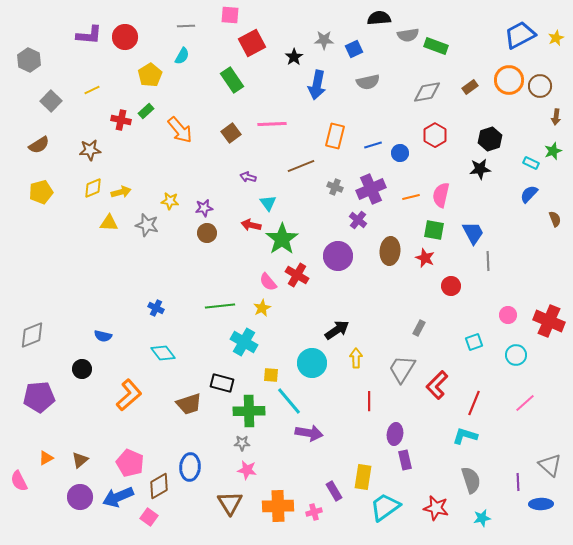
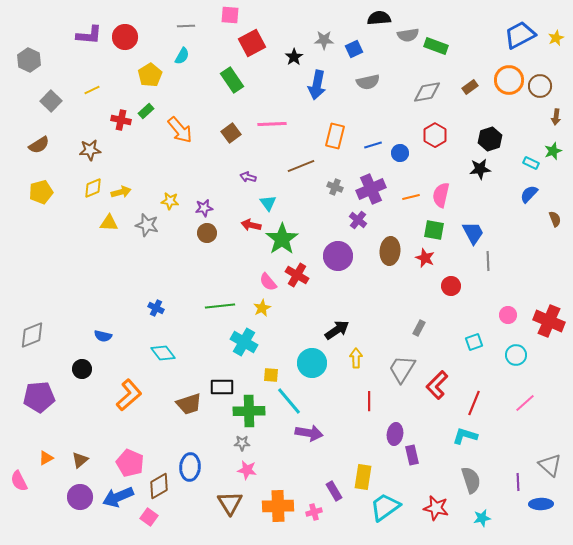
black rectangle at (222, 383): moved 4 px down; rotated 15 degrees counterclockwise
purple rectangle at (405, 460): moved 7 px right, 5 px up
